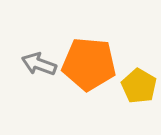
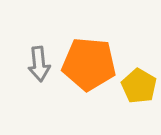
gray arrow: rotated 116 degrees counterclockwise
